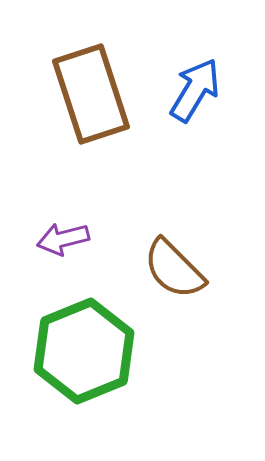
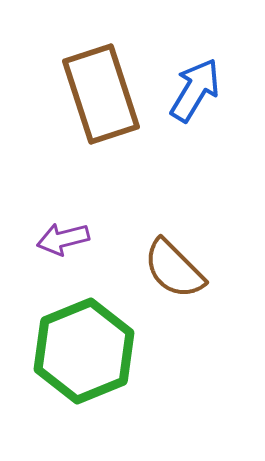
brown rectangle: moved 10 px right
